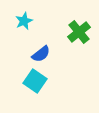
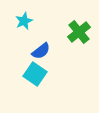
blue semicircle: moved 3 px up
cyan square: moved 7 px up
